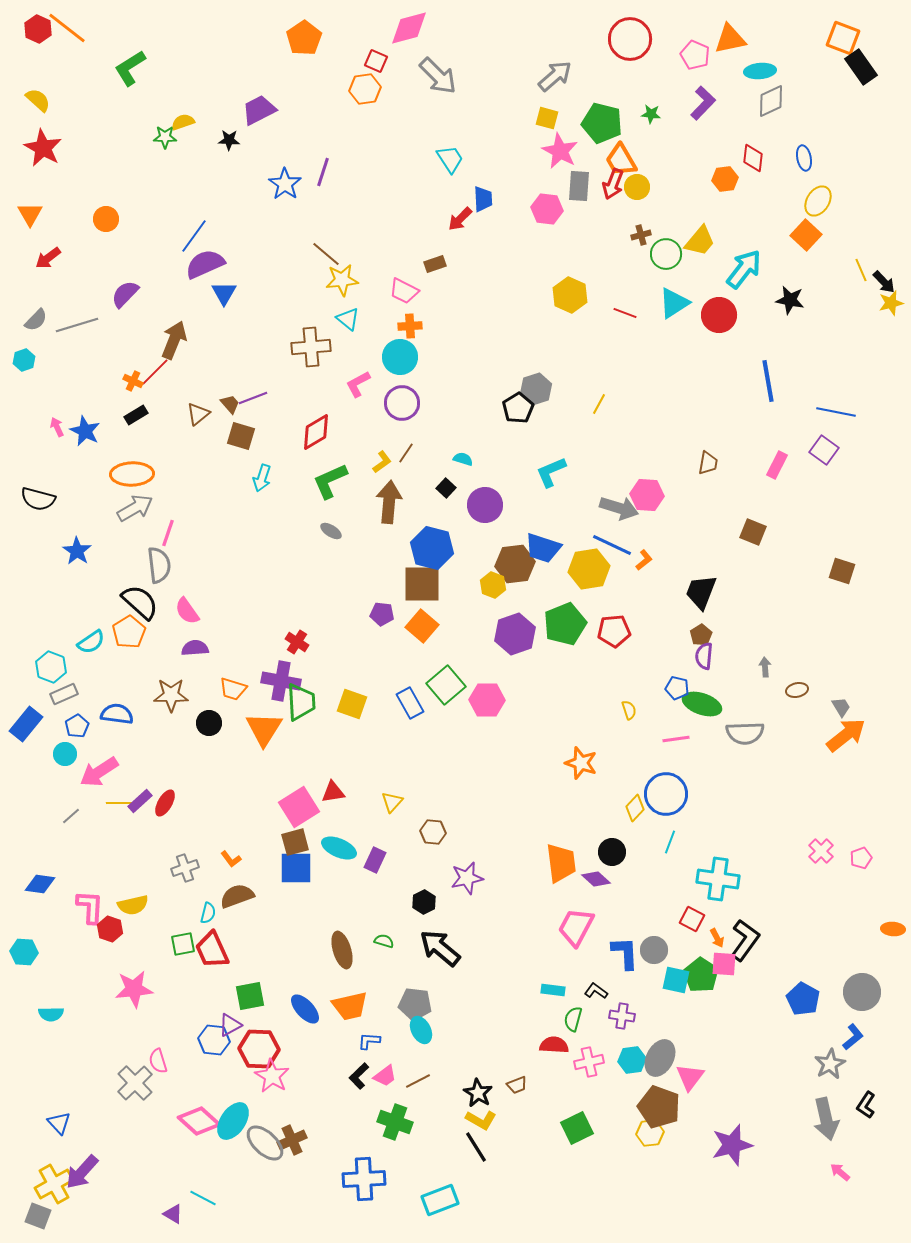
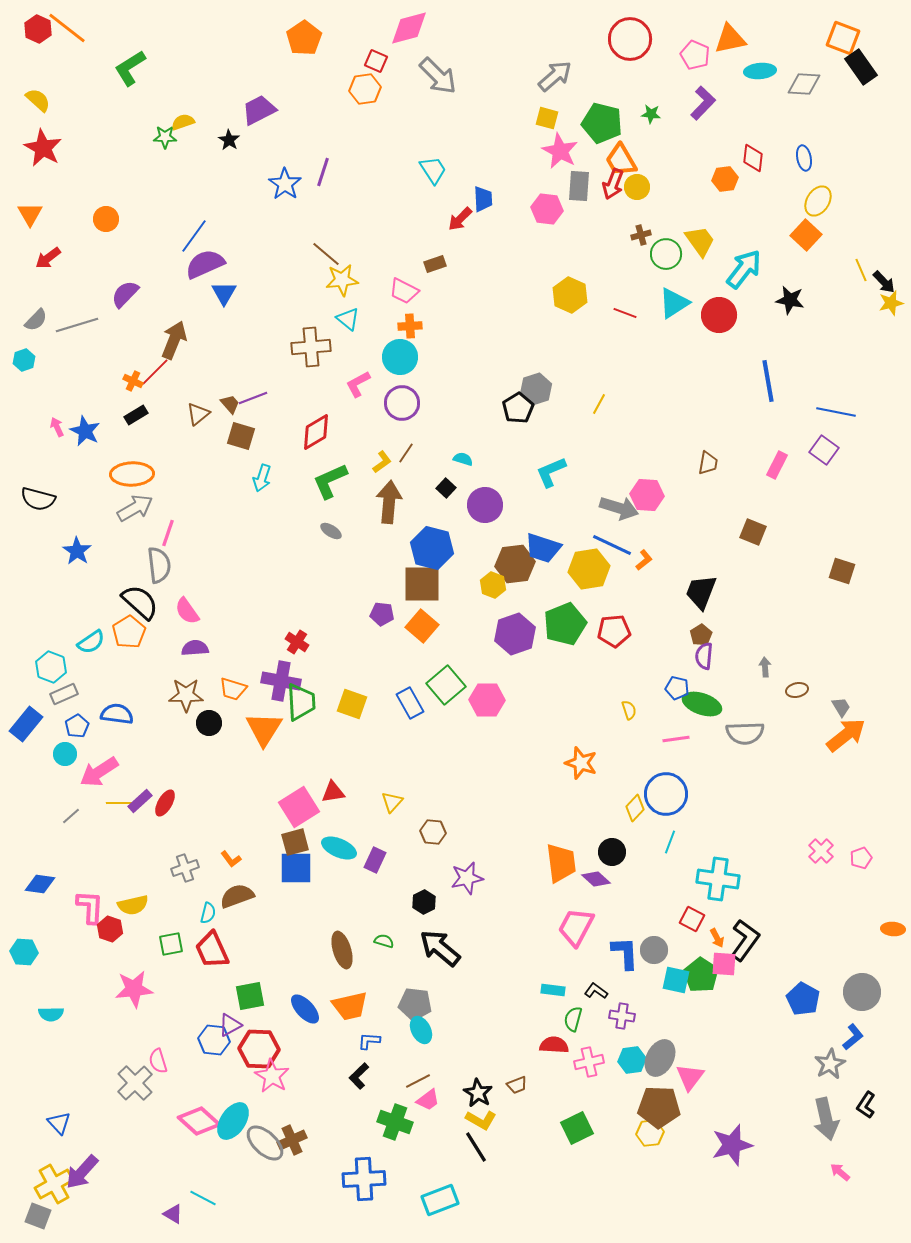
gray diamond at (771, 101): moved 33 px right, 17 px up; rotated 28 degrees clockwise
black star at (229, 140): rotated 30 degrees clockwise
cyan trapezoid at (450, 159): moved 17 px left, 11 px down
yellow trapezoid at (700, 241): rotated 76 degrees counterclockwise
brown star at (171, 695): moved 15 px right
green square at (183, 944): moved 12 px left
pink trapezoid at (385, 1076): moved 43 px right, 24 px down
brown pentagon at (659, 1107): rotated 18 degrees counterclockwise
